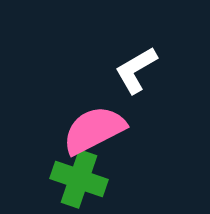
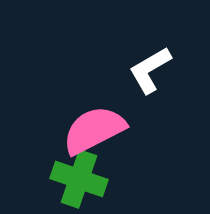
white L-shape: moved 14 px right
